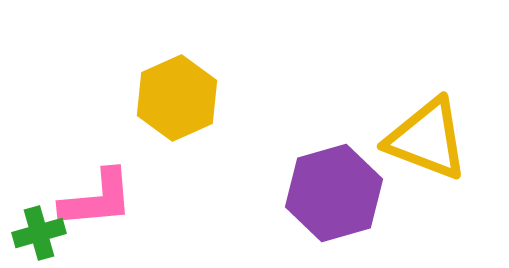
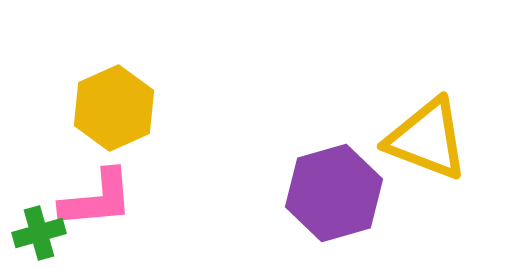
yellow hexagon: moved 63 px left, 10 px down
